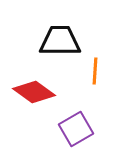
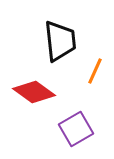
black trapezoid: rotated 84 degrees clockwise
orange line: rotated 20 degrees clockwise
